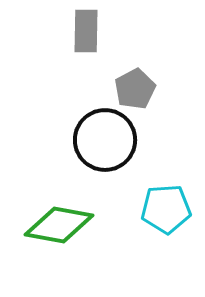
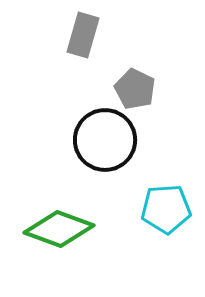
gray rectangle: moved 3 px left, 4 px down; rotated 15 degrees clockwise
gray pentagon: rotated 18 degrees counterclockwise
green diamond: moved 4 px down; rotated 10 degrees clockwise
